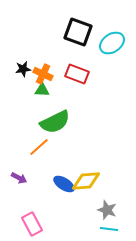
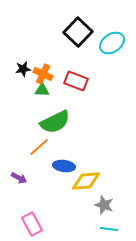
black square: rotated 24 degrees clockwise
red rectangle: moved 1 px left, 7 px down
blue ellipse: moved 18 px up; rotated 25 degrees counterclockwise
gray star: moved 3 px left, 5 px up
